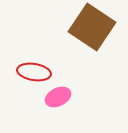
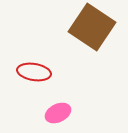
pink ellipse: moved 16 px down
